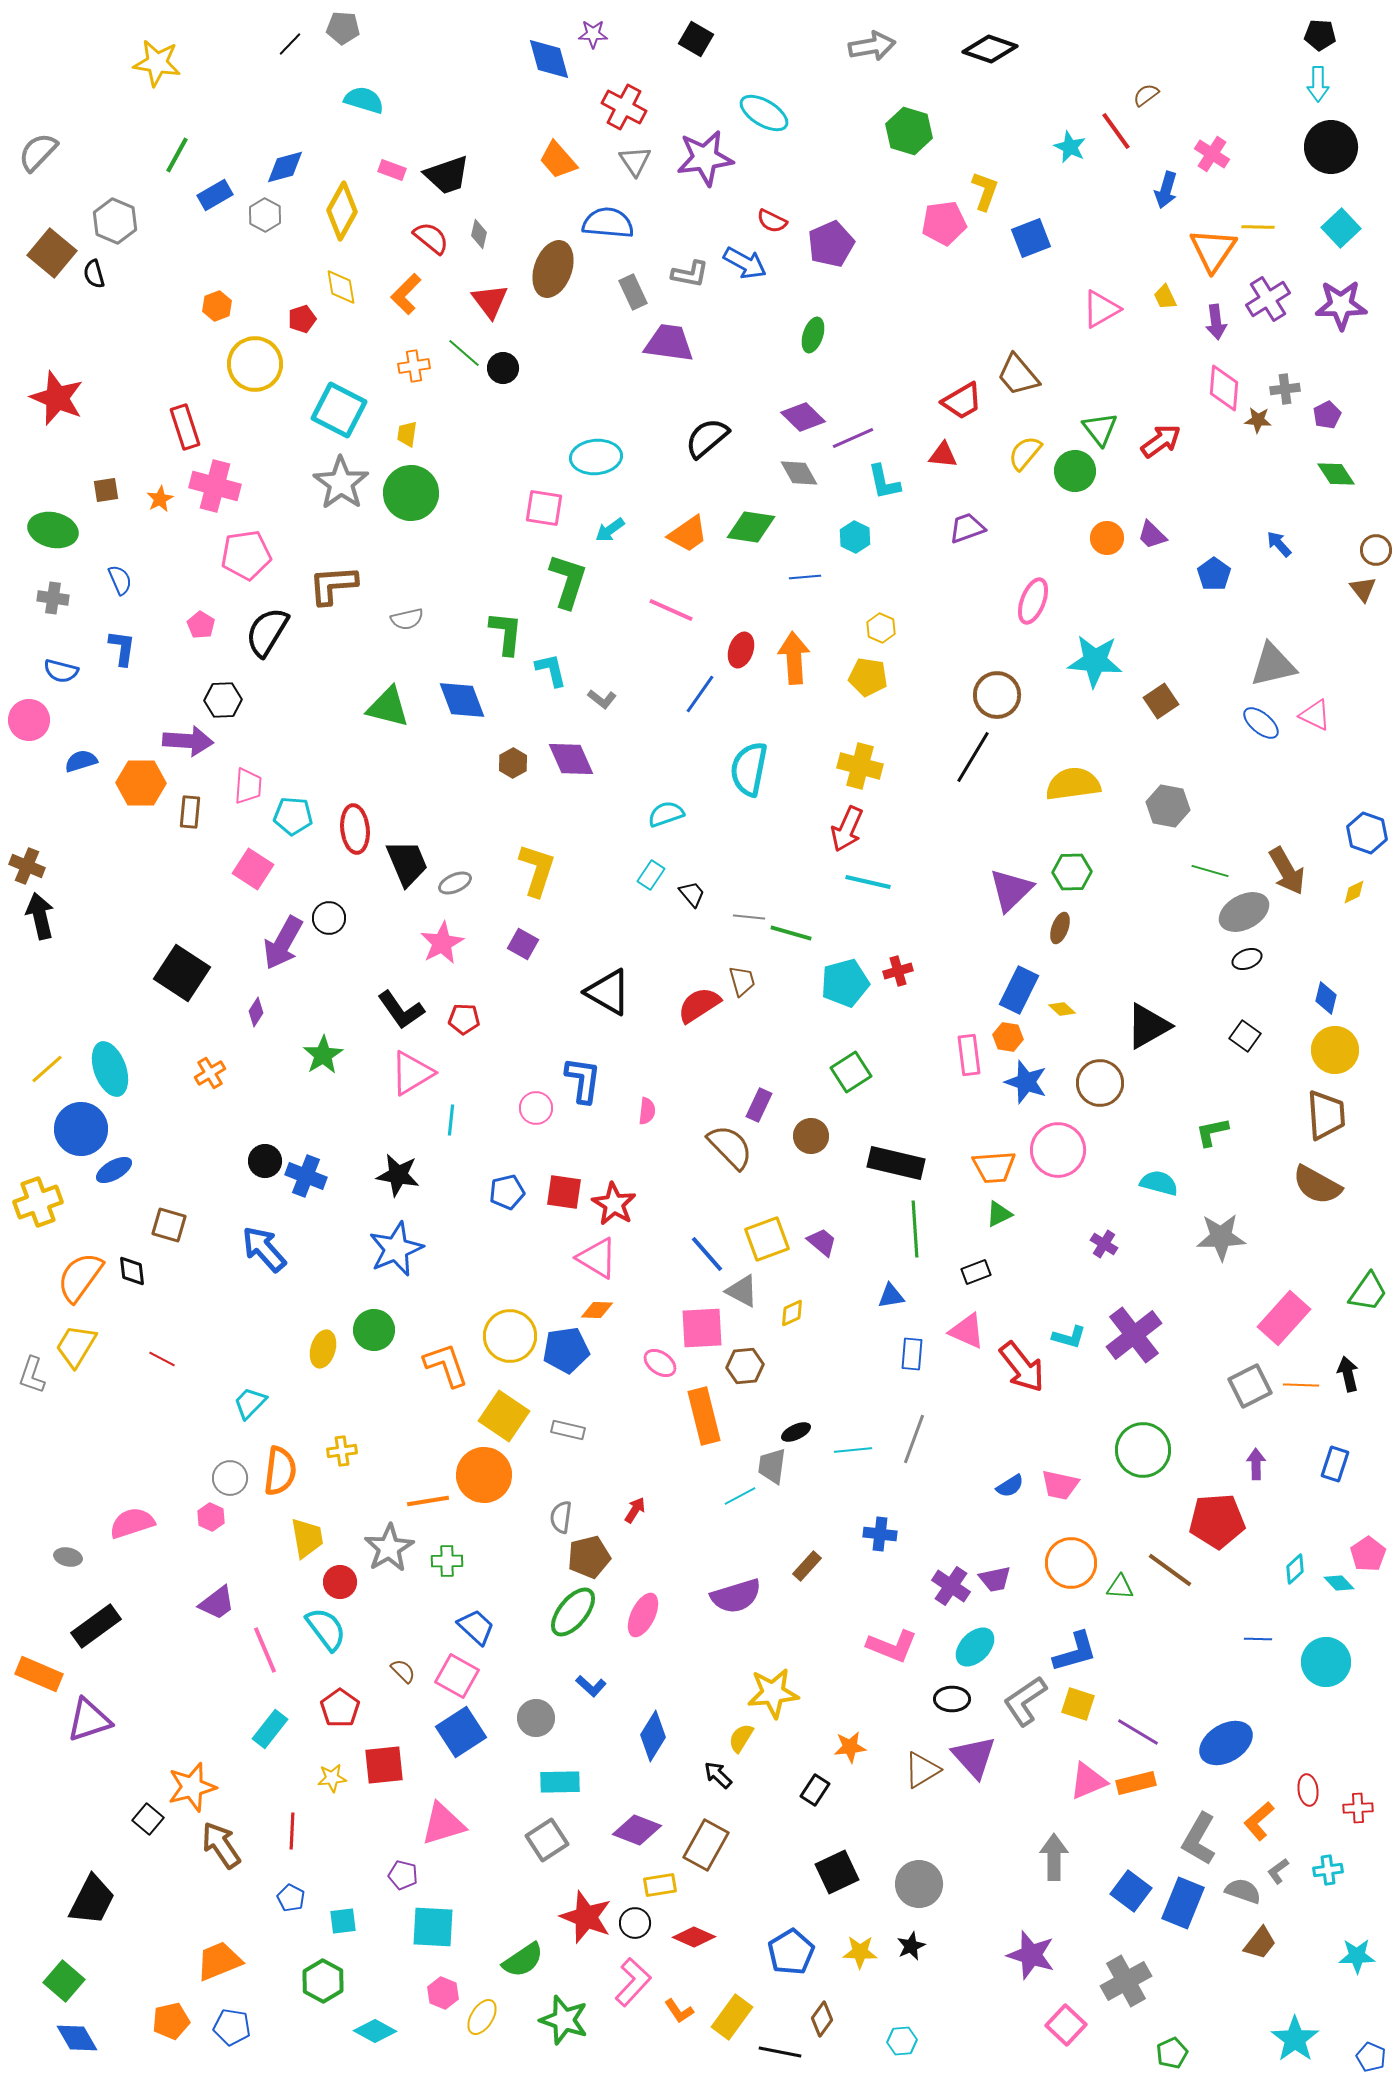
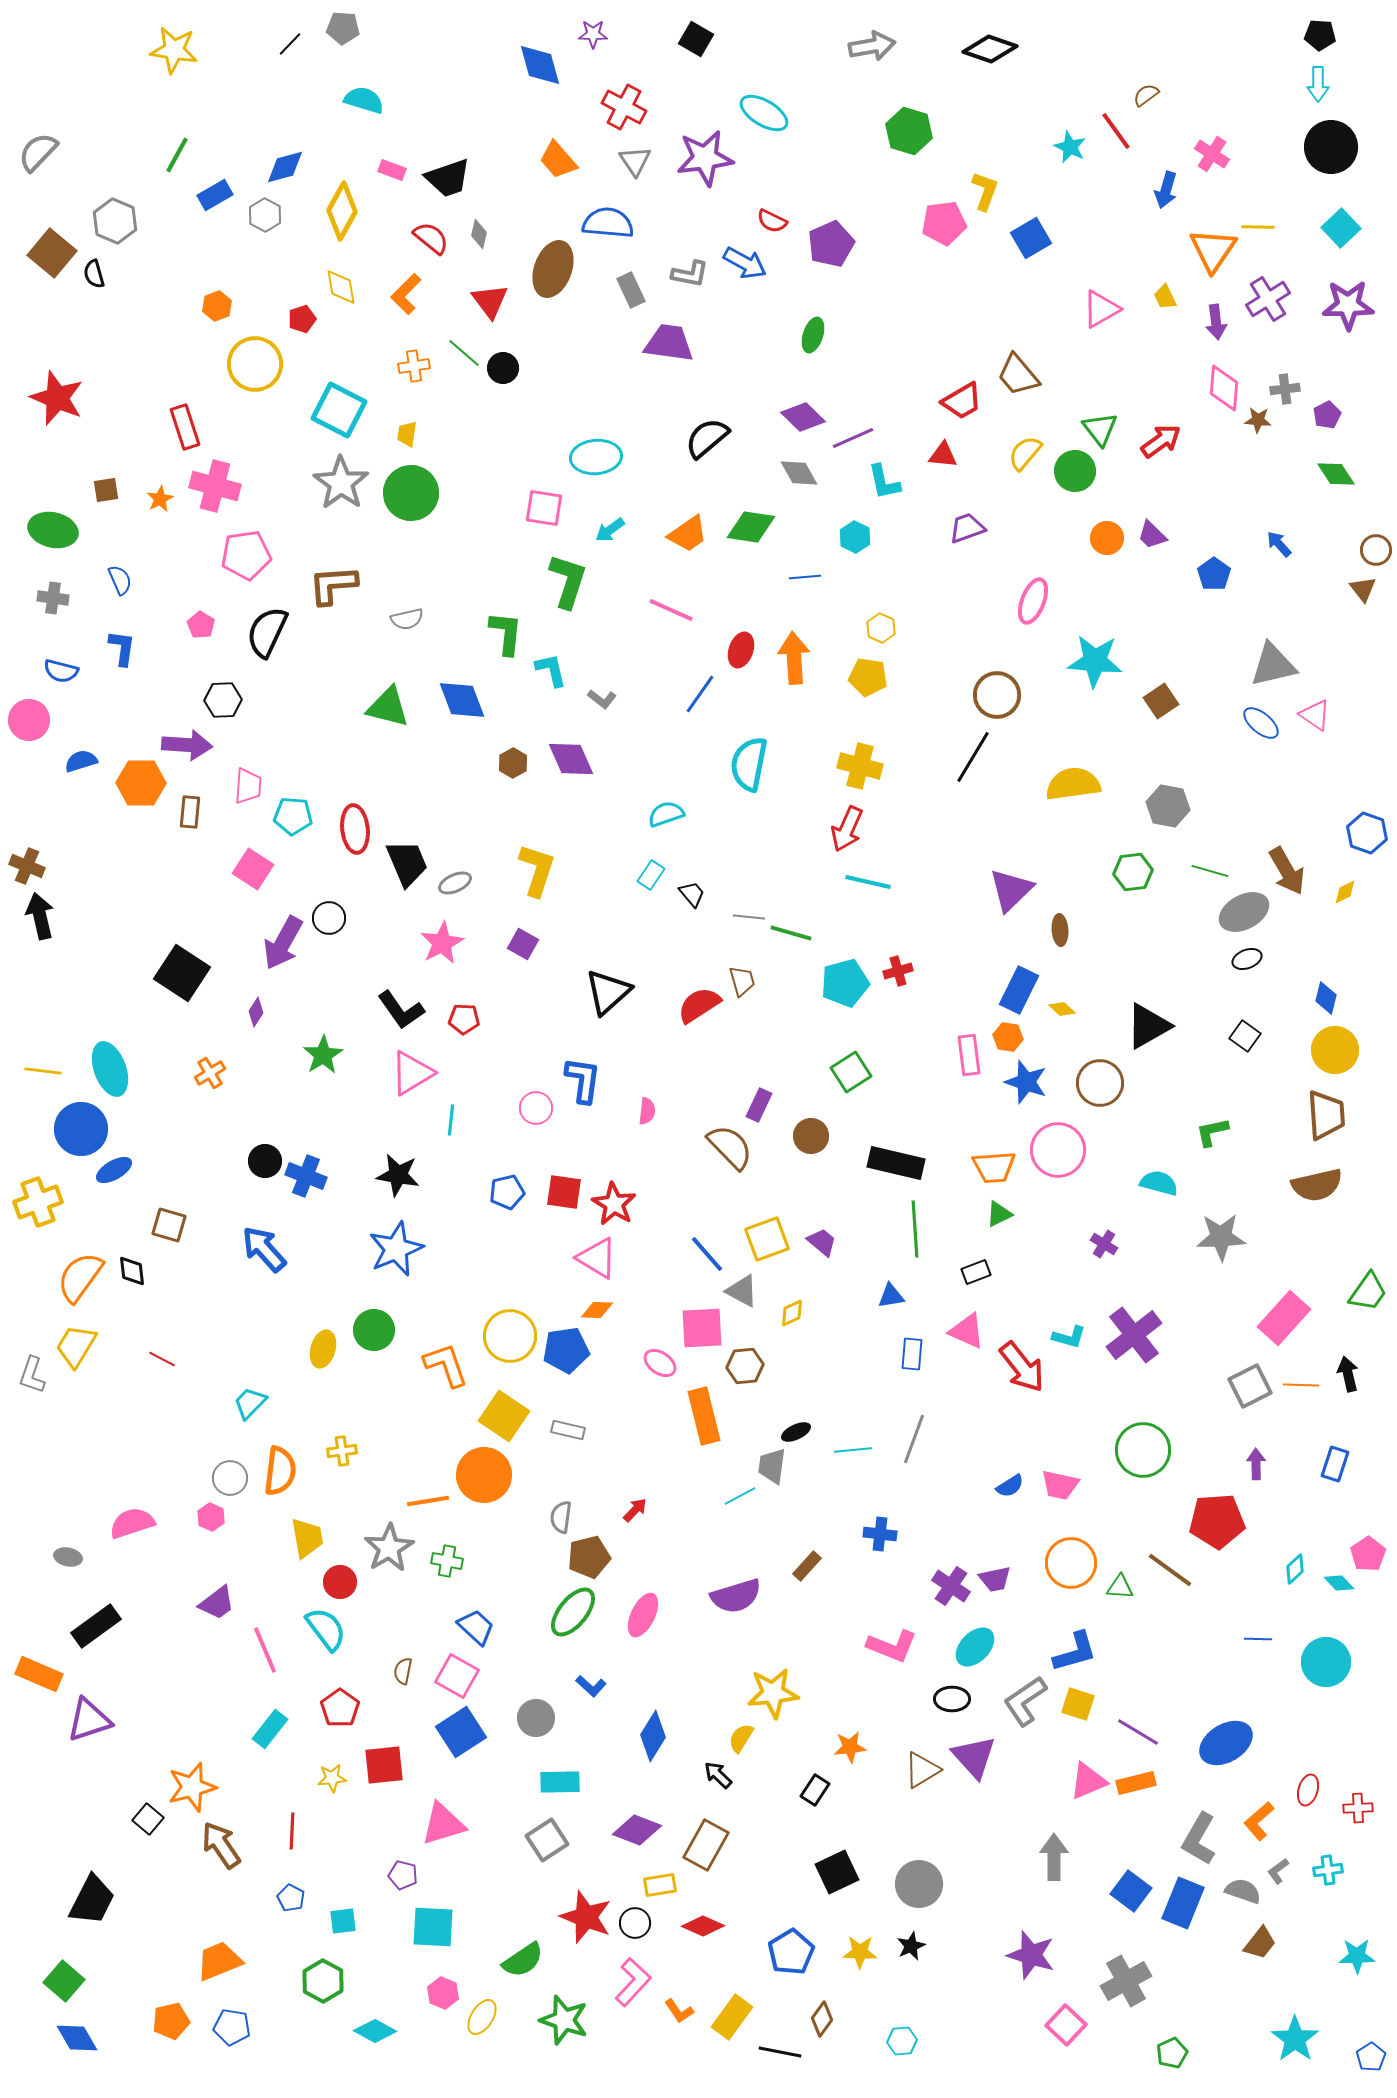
blue diamond at (549, 59): moved 9 px left, 6 px down
yellow star at (157, 63): moved 17 px right, 13 px up
black trapezoid at (447, 175): moved 1 px right, 3 px down
blue square at (1031, 238): rotated 9 degrees counterclockwise
gray rectangle at (633, 292): moved 2 px left, 2 px up
purple star at (1341, 305): moved 7 px right
black semicircle at (267, 632): rotated 6 degrees counterclockwise
pink triangle at (1315, 715): rotated 8 degrees clockwise
purple arrow at (188, 741): moved 1 px left, 4 px down
cyan semicircle at (749, 769): moved 5 px up
green hexagon at (1072, 872): moved 61 px right; rotated 6 degrees counterclockwise
yellow diamond at (1354, 892): moved 9 px left
brown ellipse at (1060, 928): moved 2 px down; rotated 24 degrees counterclockwise
black triangle at (608, 992): rotated 48 degrees clockwise
yellow line at (47, 1069): moved 4 px left, 2 px down; rotated 48 degrees clockwise
brown semicircle at (1317, 1185): rotated 42 degrees counterclockwise
red arrow at (635, 1510): rotated 12 degrees clockwise
green cross at (447, 1561): rotated 12 degrees clockwise
brown semicircle at (403, 1671): rotated 124 degrees counterclockwise
red ellipse at (1308, 1790): rotated 24 degrees clockwise
red diamond at (694, 1937): moved 9 px right, 11 px up
blue pentagon at (1371, 2057): rotated 16 degrees clockwise
